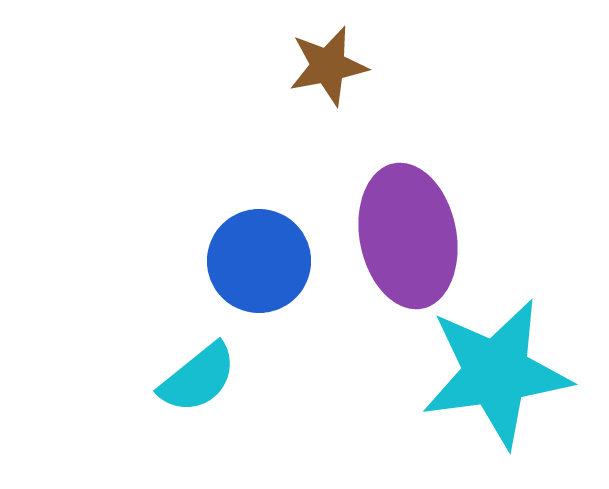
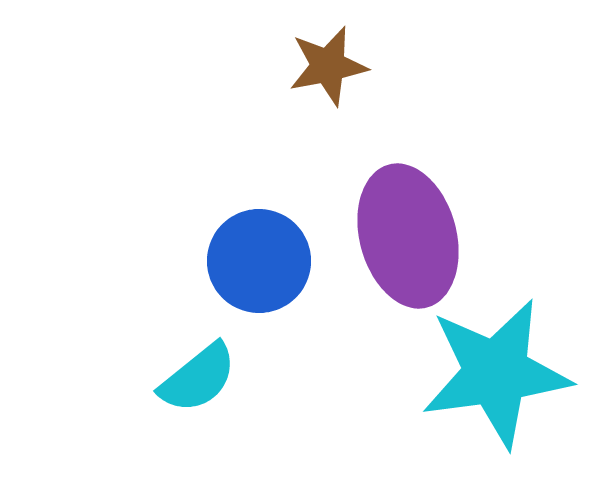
purple ellipse: rotated 4 degrees counterclockwise
